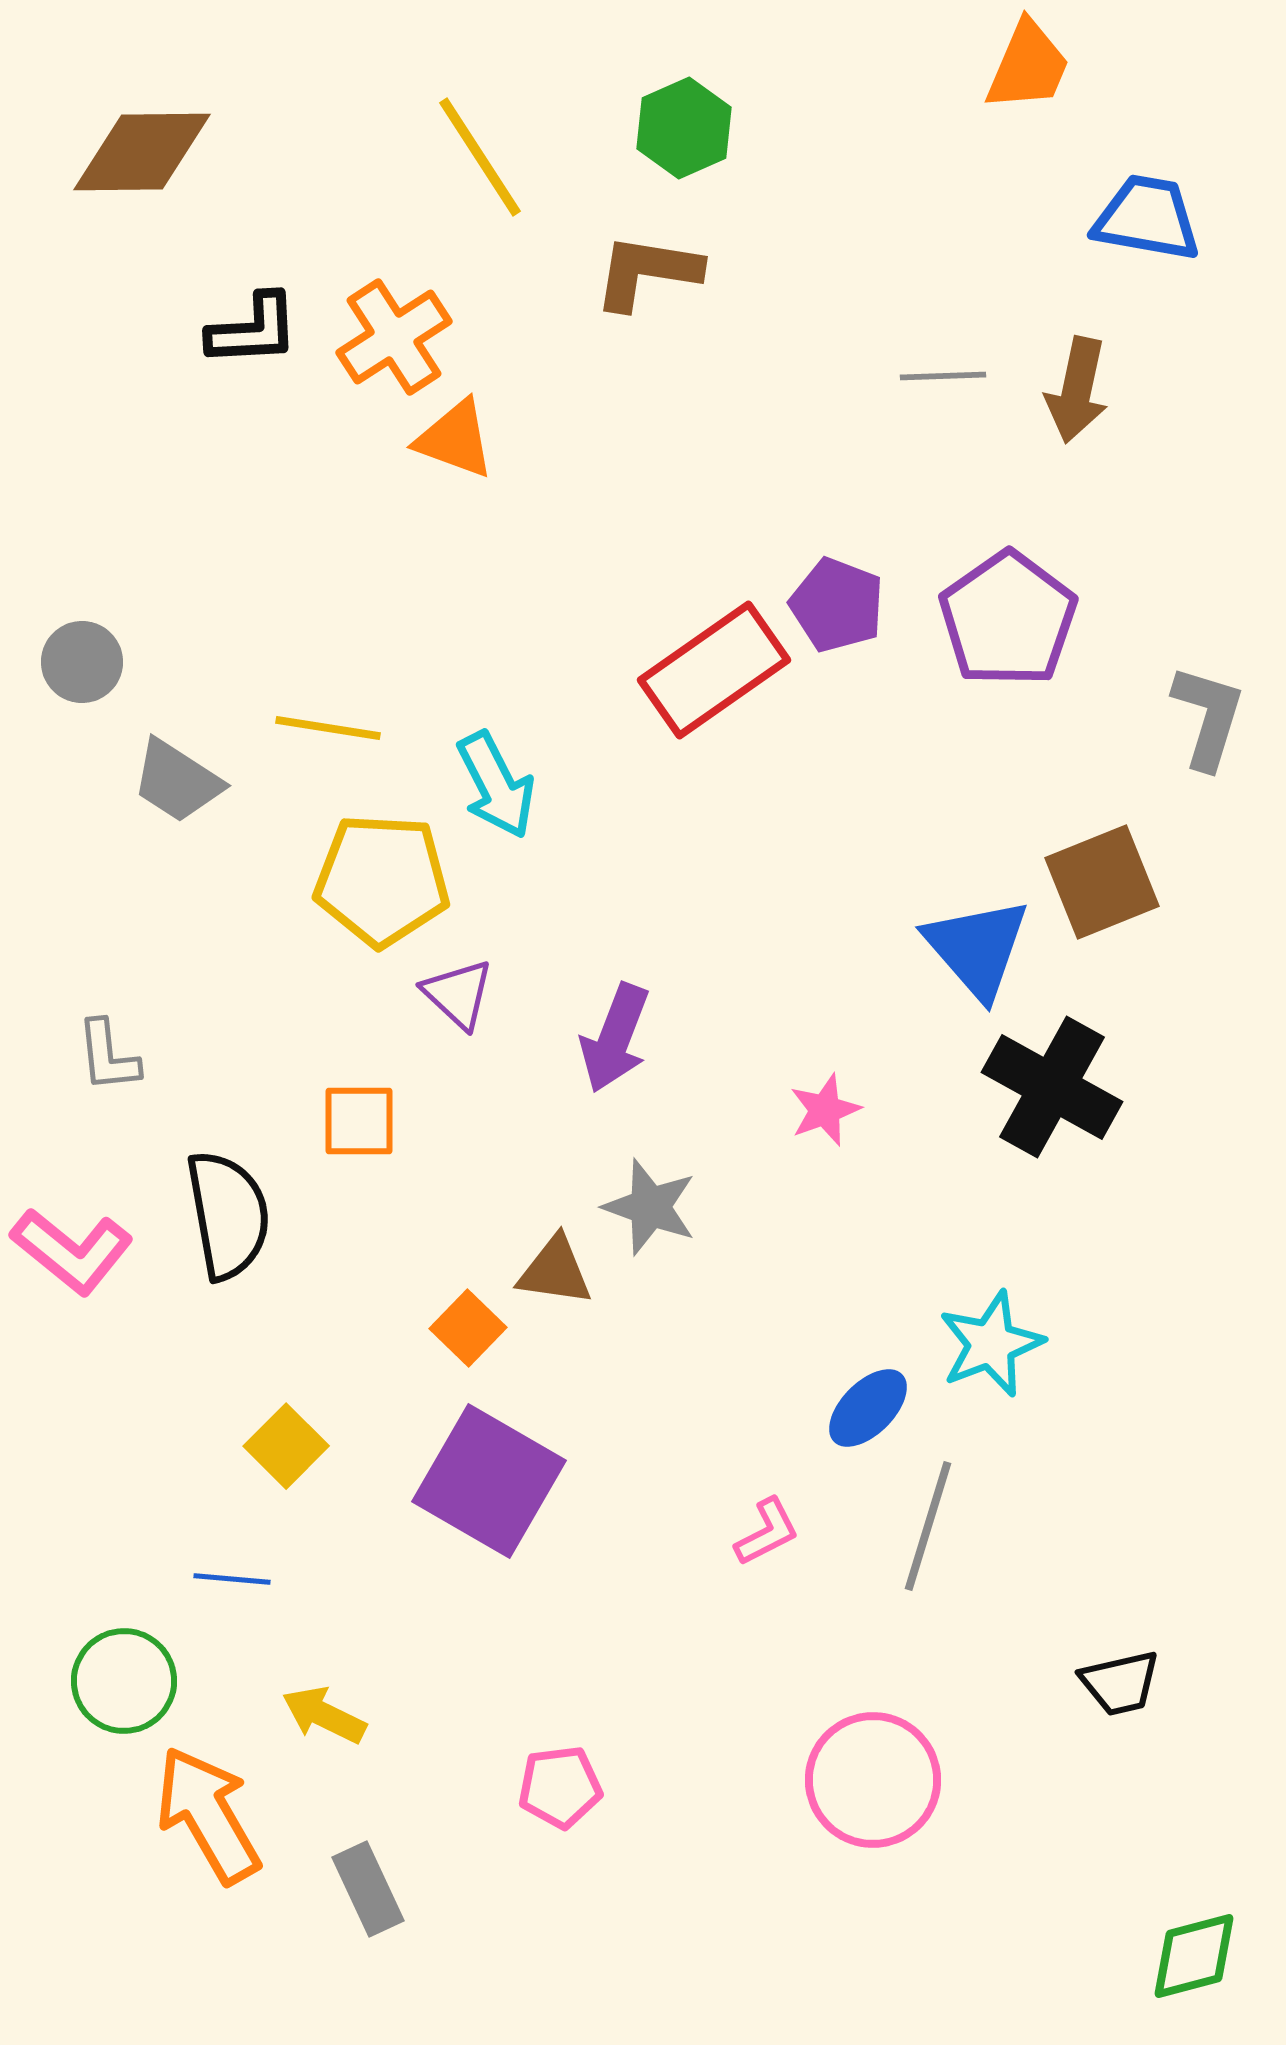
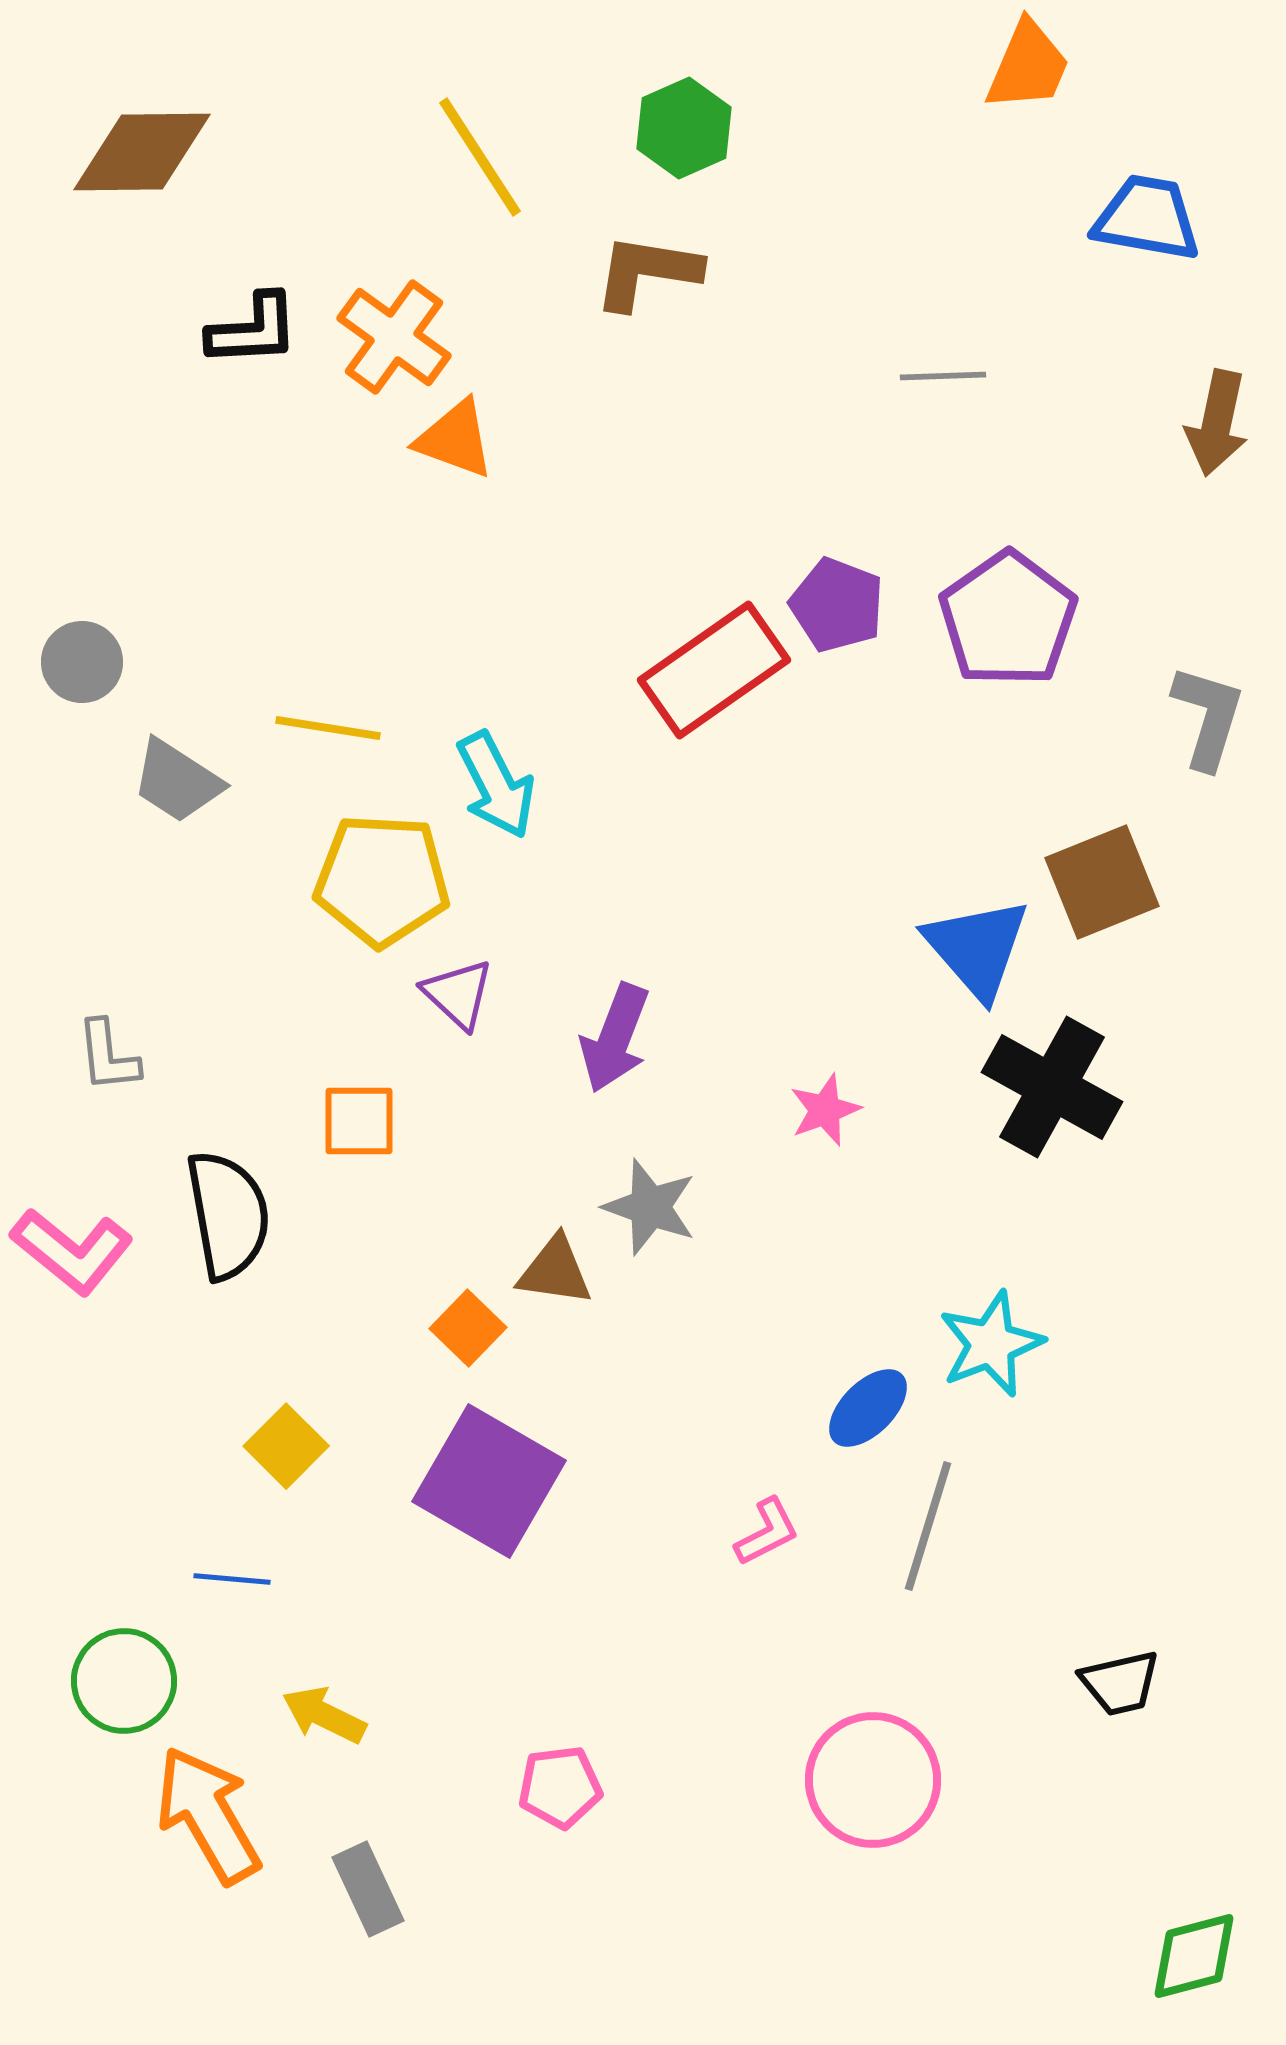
orange cross at (394, 337): rotated 21 degrees counterclockwise
brown arrow at (1077, 390): moved 140 px right, 33 px down
